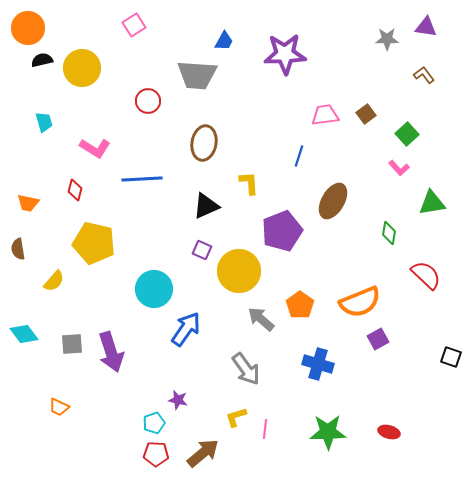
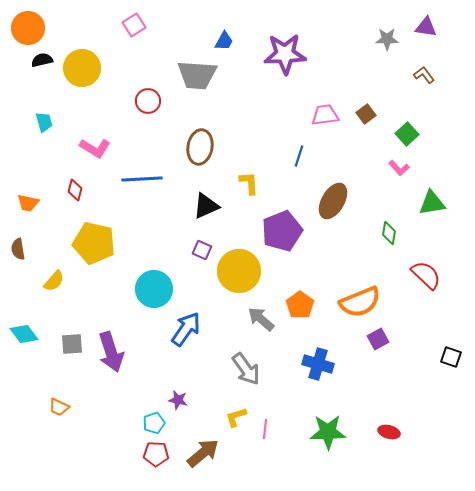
brown ellipse at (204, 143): moved 4 px left, 4 px down
